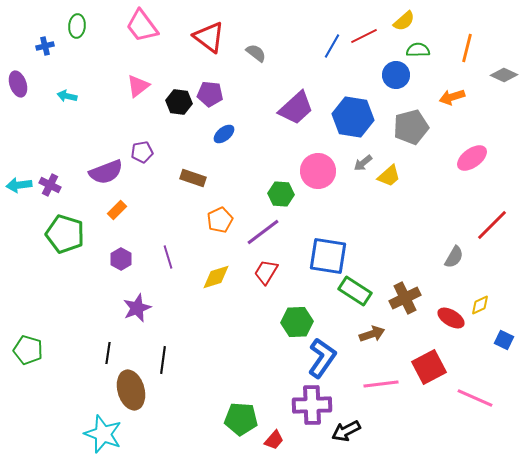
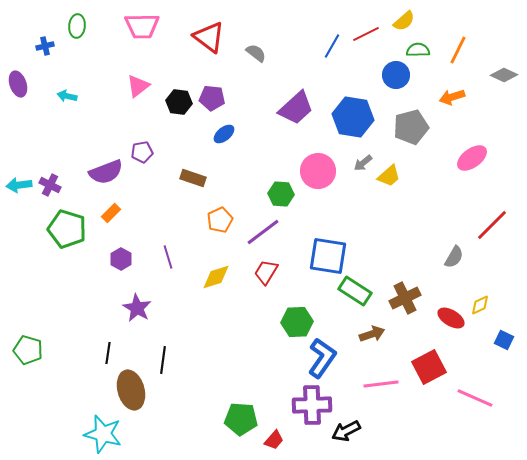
pink trapezoid at (142, 26): rotated 54 degrees counterclockwise
red line at (364, 36): moved 2 px right, 2 px up
orange line at (467, 48): moved 9 px left, 2 px down; rotated 12 degrees clockwise
purple pentagon at (210, 94): moved 2 px right, 4 px down
orange rectangle at (117, 210): moved 6 px left, 3 px down
green pentagon at (65, 234): moved 2 px right, 5 px up
purple star at (137, 308): rotated 20 degrees counterclockwise
cyan star at (103, 434): rotated 6 degrees counterclockwise
